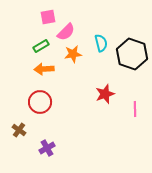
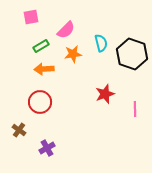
pink square: moved 17 px left
pink semicircle: moved 2 px up
